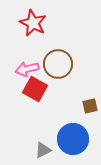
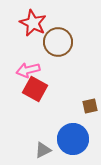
brown circle: moved 22 px up
pink arrow: moved 1 px right, 1 px down
